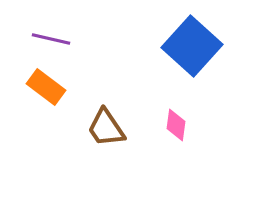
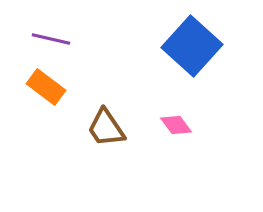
pink diamond: rotated 44 degrees counterclockwise
